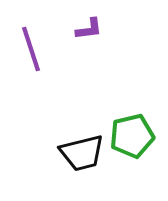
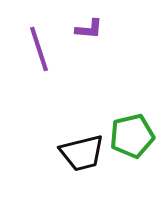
purple L-shape: rotated 12 degrees clockwise
purple line: moved 8 px right
